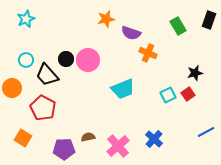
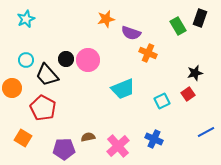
black rectangle: moved 9 px left, 2 px up
cyan square: moved 6 px left, 6 px down
blue cross: rotated 18 degrees counterclockwise
